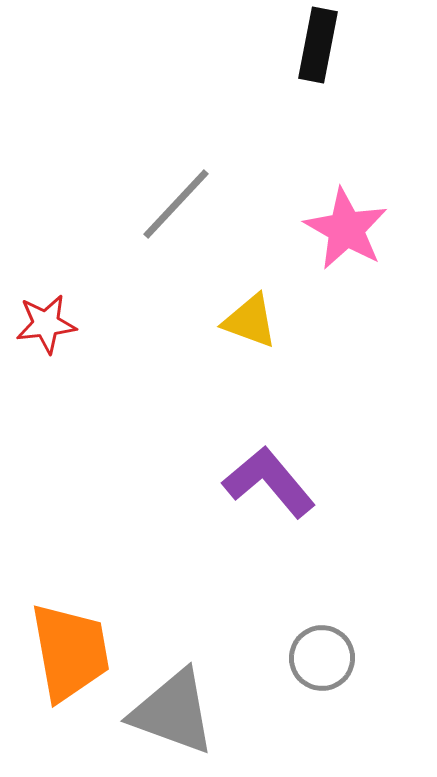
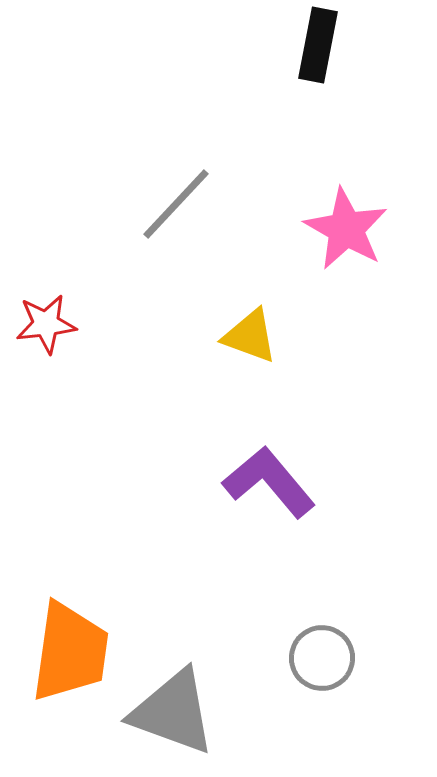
yellow triangle: moved 15 px down
orange trapezoid: rotated 18 degrees clockwise
